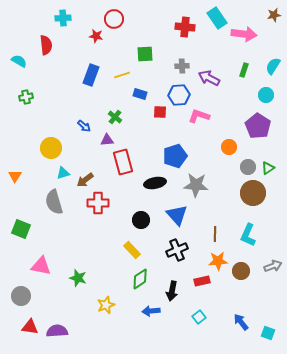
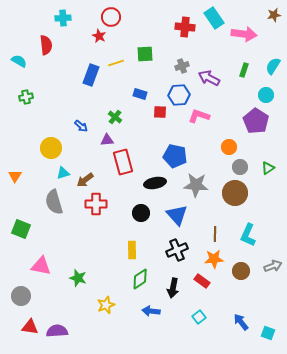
cyan rectangle at (217, 18): moved 3 px left
red circle at (114, 19): moved 3 px left, 2 px up
red star at (96, 36): moved 3 px right; rotated 16 degrees clockwise
gray cross at (182, 66): rotated 16 degrees counterclockwise
yellow line at (122, 75): moved 6 px left, 12 px up
blue arrow at (84, 126): moved 3 px left
purple pentagon at (258, 126): moved 2 px left, 5 px up
blue pentagon at (175, 156): rotated 30 degrees clockwise
gray circle at (248, 167): moved 8 px left
brown circle at (253, 193): moved 18 px left
red cross at (98, 203): moved 2 px left, 1 px down
black circle at (141, 220): moved 7 px up
yellow rectangle at (132, 250): rotated 42 degrees clockwise
orange star at (218, 261): moved 4 px left, 2 px up
red rectangle at (202, 281): rotated 49 degrees clockwise
black arrow at (172, 291): moved 1 px right, 3 px up
blue arrow at (151, 311): rotated 12 degrees clockwise
